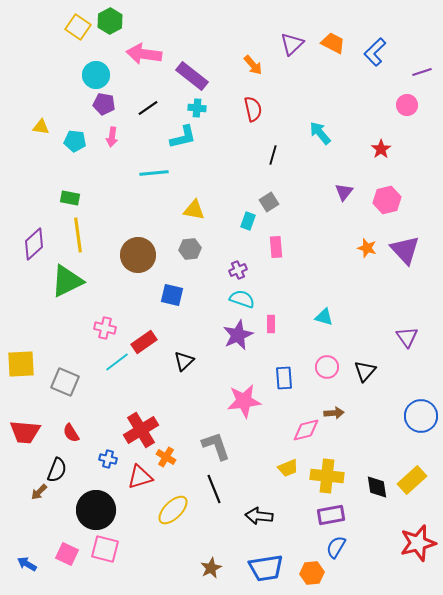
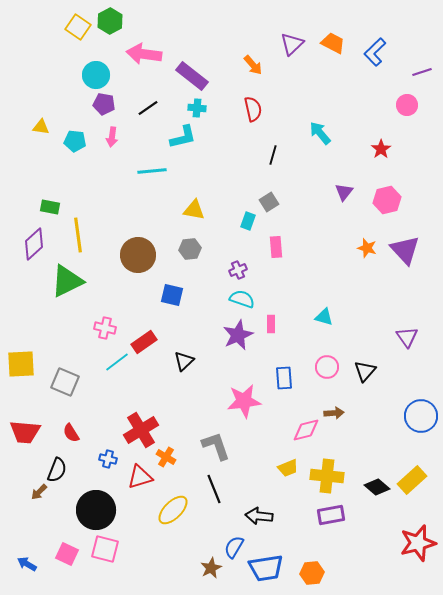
cyan line at (154, 173): moved 2 px left, 2 px up
green rectangle at (70, 198): moved 20 px left, 9 px down
black diamond at (377, 487): rotated 40 degrees counterclockwise
blue semicircle at (336, 547): moved 102 px left
